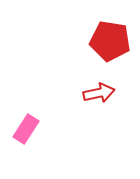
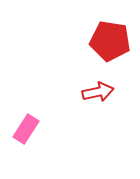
red arrow: moved 1 px left, 1 px up
